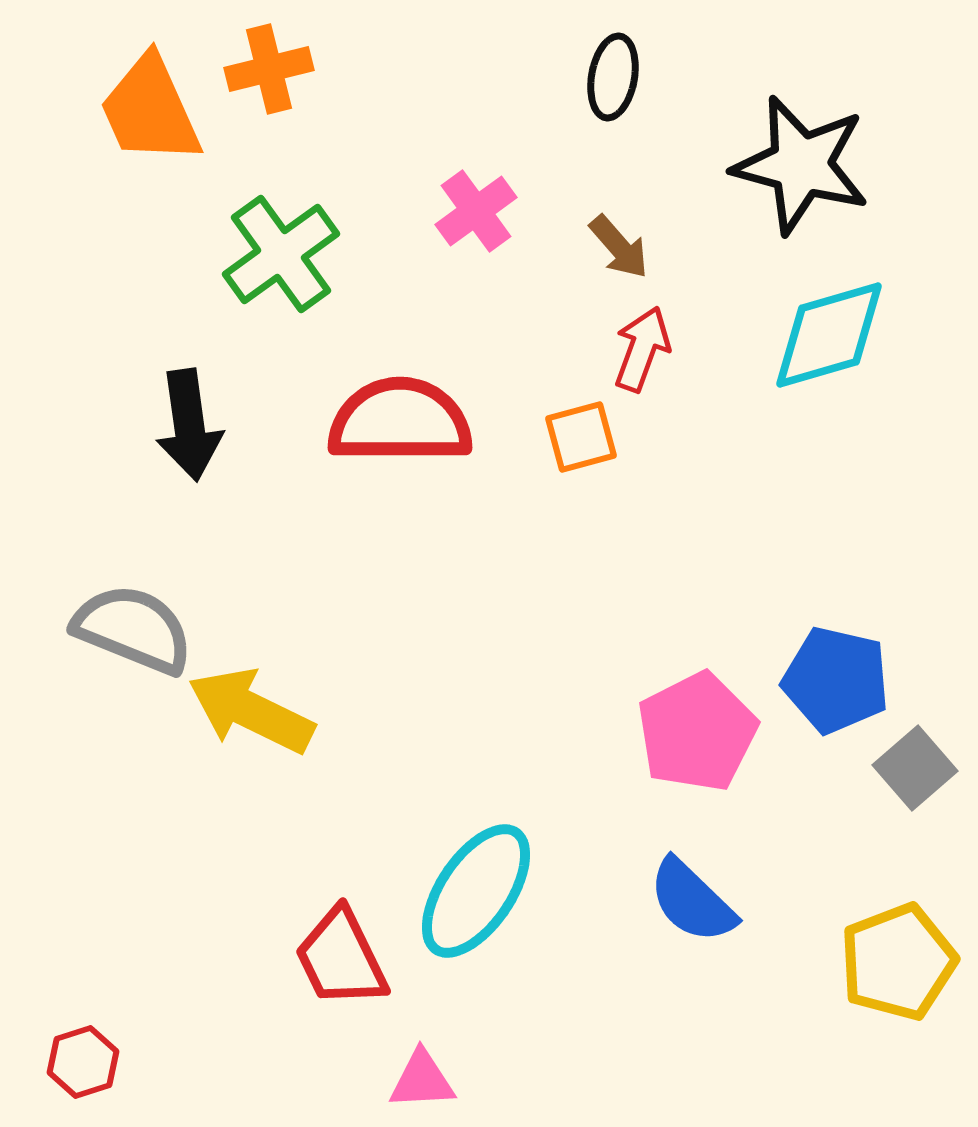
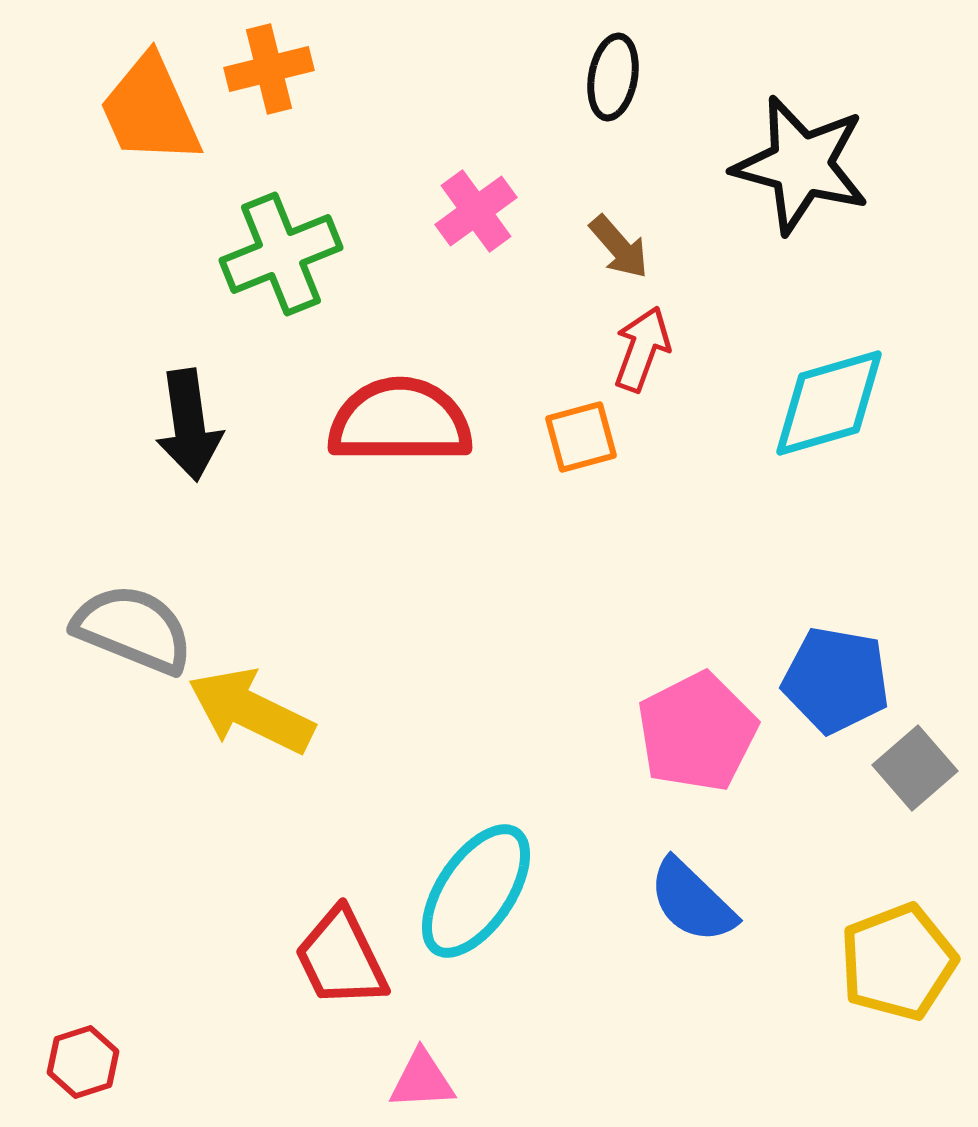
green cross: rotated 14 degrees clockwise
cyan diamond: moved 68 px down
blue pentagon: rotated 3 degrees counterclockwise
